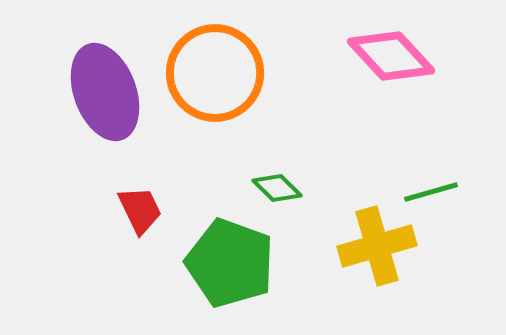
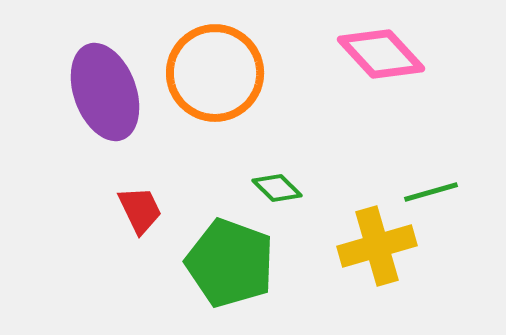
pink diamond: moved 10 px left, 2 px up
